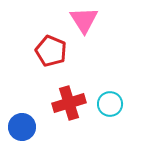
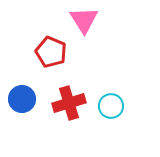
red pentagon: moved 1 px down
cyan circle: moved 1 px right, 2 px down
blue circle: moved 28 px up
